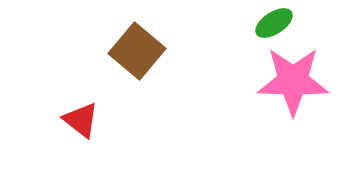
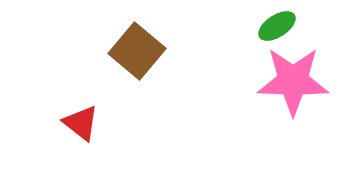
green ellipse: moved 3 px right, 3 px down
red triangle: moved 3 px down
